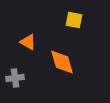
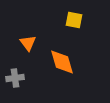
orange triangle: moved 1 px down; rotated 24 degrees clockwise
